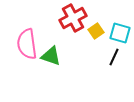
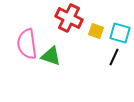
red cross: moved 4 px left; rotated 36 degrees counterclockwise
yellow square: rotated 35 degrees counterclockwise
